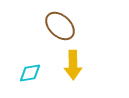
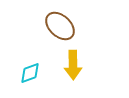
cyan diamond: rotated 10 degrees counterclockwise
